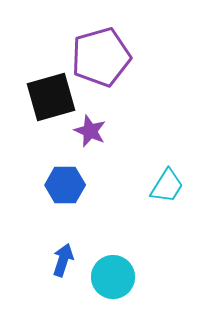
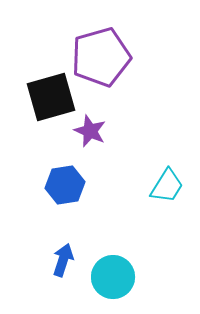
blue hexagon: rotated 9 degrees counterclockwise
